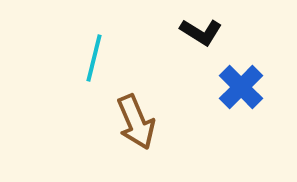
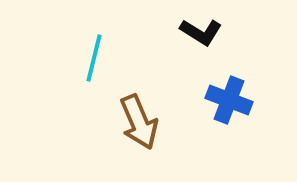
blue cross: moved 12 px left, 13 px down; rotated 24 degrees counterclockwise
brown arrow: moved 3 px right
